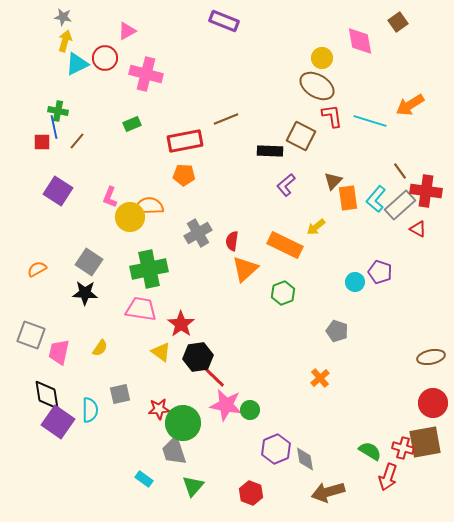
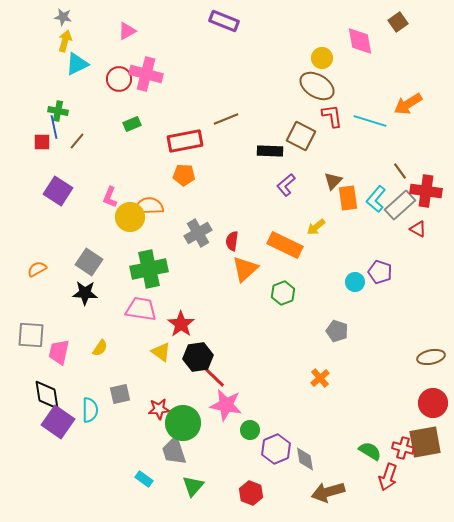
red circle at (105, 58): moved 14 px right, 21 px down
orange arrow at (410, 105): moved 2 px left, 1 px up
gray square at (31, 335): rotated 16 degrees counterclockwise
green circle at (250, 410): moved 20 px down
